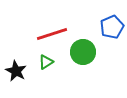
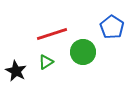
blue pentagon: rotated 15 degrees counterclockwise
